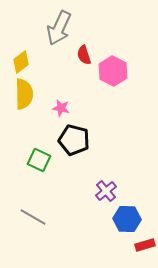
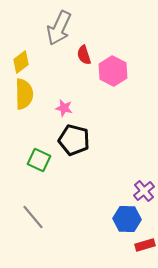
pink star: moved 3 px right
purple cross: moved 38 px right
gray line: rotated 20 degrees clockwise
